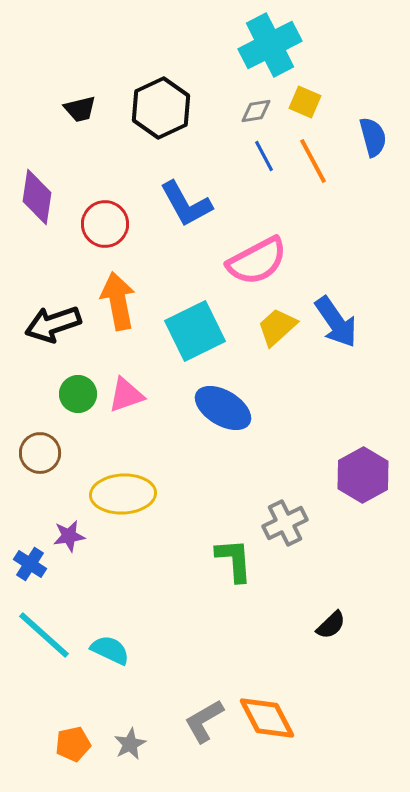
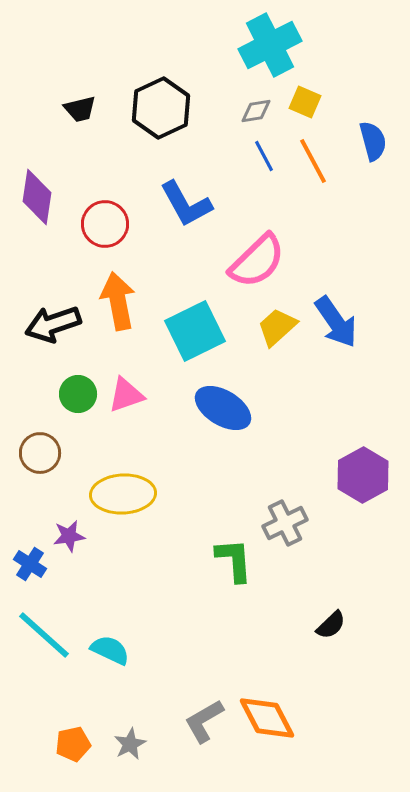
blue semicircle: moved 4 px down
pink semicircle: rotated 16 degrees counterclockwise
